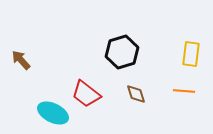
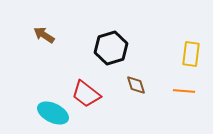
black hexagon: moved 11 px left, 4 px up
brown arrow: moved 23 px right, 25 px up; rotated 15 degrees counterclockwise
brown diamond: moved 9 px up
